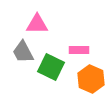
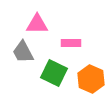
pink rectangle: moved 8 px left, 7 px up
green square: moved 3 px right, 6 px down
